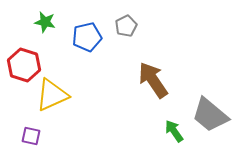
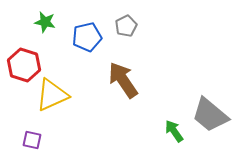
brown arrow: moved 30 px left
purple square: moved 1 px right, 4 px down
